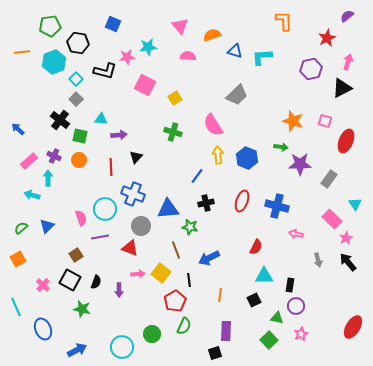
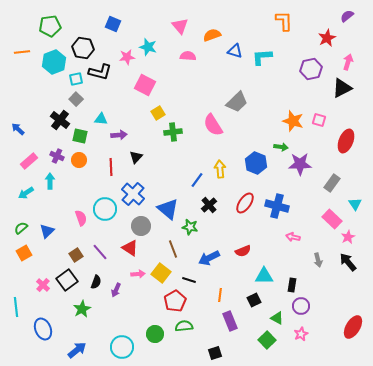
black hexagon at (78, 43): moved 5 px right, 5 px down
cyan star at (148, 47): rotated 24 degrees clockwise
black L-shape at (105, 71): moved 5 px left, 1 px down
cyan square at (76, 79): rotated 32 degrees clockwise
gray trapezoid at (237, 95): moved 7 px down
yellow square at (175, 98): moved 17 px left, 15 px down
pink square at (325, 121): moved 6 px left, 1 px up
green cross at (173, 132): rotated 24 degrees counterclockwise
yellow arrow at (218, 155): moved 2 px right, 14 px down
purple cross at (54, 156): moved 3 px right
blue hexagon at (247, 158): moved 9 px right, 5 px down
blue line at (197, 176): moved 4 px down
cyan arrow at (48, 178): moved 2 px right, 3 px down
gray rectangle at (329, 179): moved 3 px right, 4 px down
blue cross at (133, 194): rotated 20 degrees clockwise
cyan arrow at (32, 195): moved 6 px left, 2 px up; rotated 49 degrees counterclockwise
red ellipse at (242, 201): moved 3 px right, 2 px down; rotated 15 degrees clockwise
black cross at (206, 203): moved 3 px right, 2 px down; rotated 28 degrees counterclockwise
blue triangle at (168, 209): rotated 45 degrees clockwise
blue triangle at (47, 226): moved 5 px down
pink arrow at (296, 234): moved 3 px left, 3 px down
purple line at (100, 237): moved 15 px down; rotated 60 degrees clockwise
pink star at (346, 238): moved 2 px right, 1 px up
red semicircle at (256, 247): moved 13 px left, 4 px down; rotated 42 degrees clockwise
red triangle at (130, 248): rotated 12 degrees clockwise
brown line at (176, 250): moved 3 px left, 1 px up
orange square at (18, 259): moved 6 px right, 6 px up
black square at (70, 280): moved 3 px left; rotated 25 degrees clockwise
black line at (189, 280): rotated 64 degrees counterclockwise
black rectangle at (290, 285): moved 2 px right
purple arrow at (119, 290): moved 3 px left; rotated 24 degrees clockwise
purple circle at (296, 306): moved 5 px right
cyan line at (16, 307): rotated 18 degrees clockwise
green star at (82, 309): rotated 30 degrees clockwise
green triangle at (277, 318): rotated 16 degrees clockwise
green semicircle at (184, 326): rotated 120 degrees counterclockwise
purple rectangle at (226, 331): moved 4 px right, 10 px up; rotated 24 degrees counterclockwise
green circle at (152, 334): moved 3 px right
green square at (269, 340): moved 2 px left
blue arrow at (77, 350): rotated 12 degrees counterclockwise
